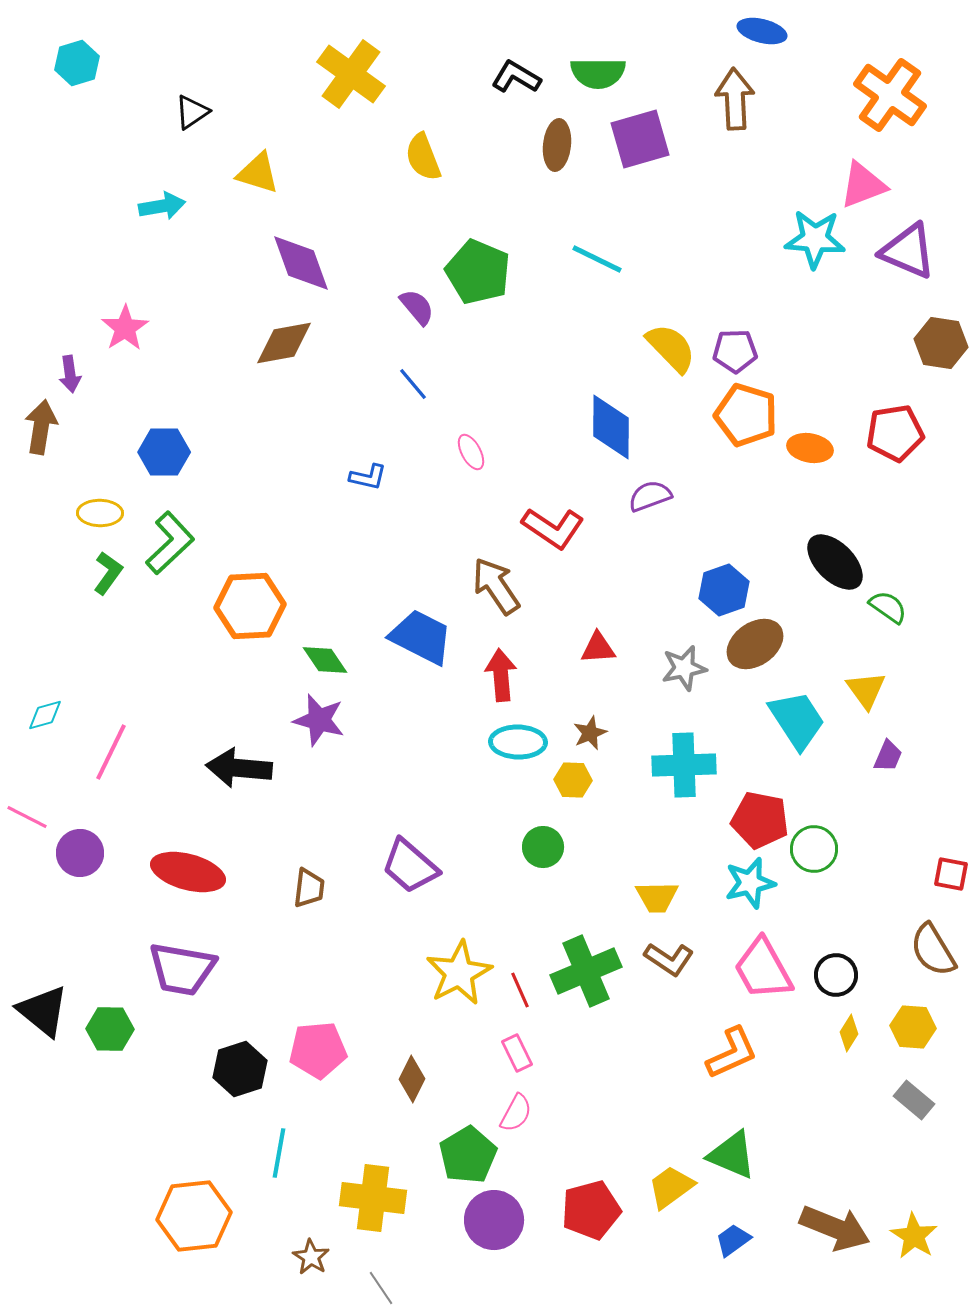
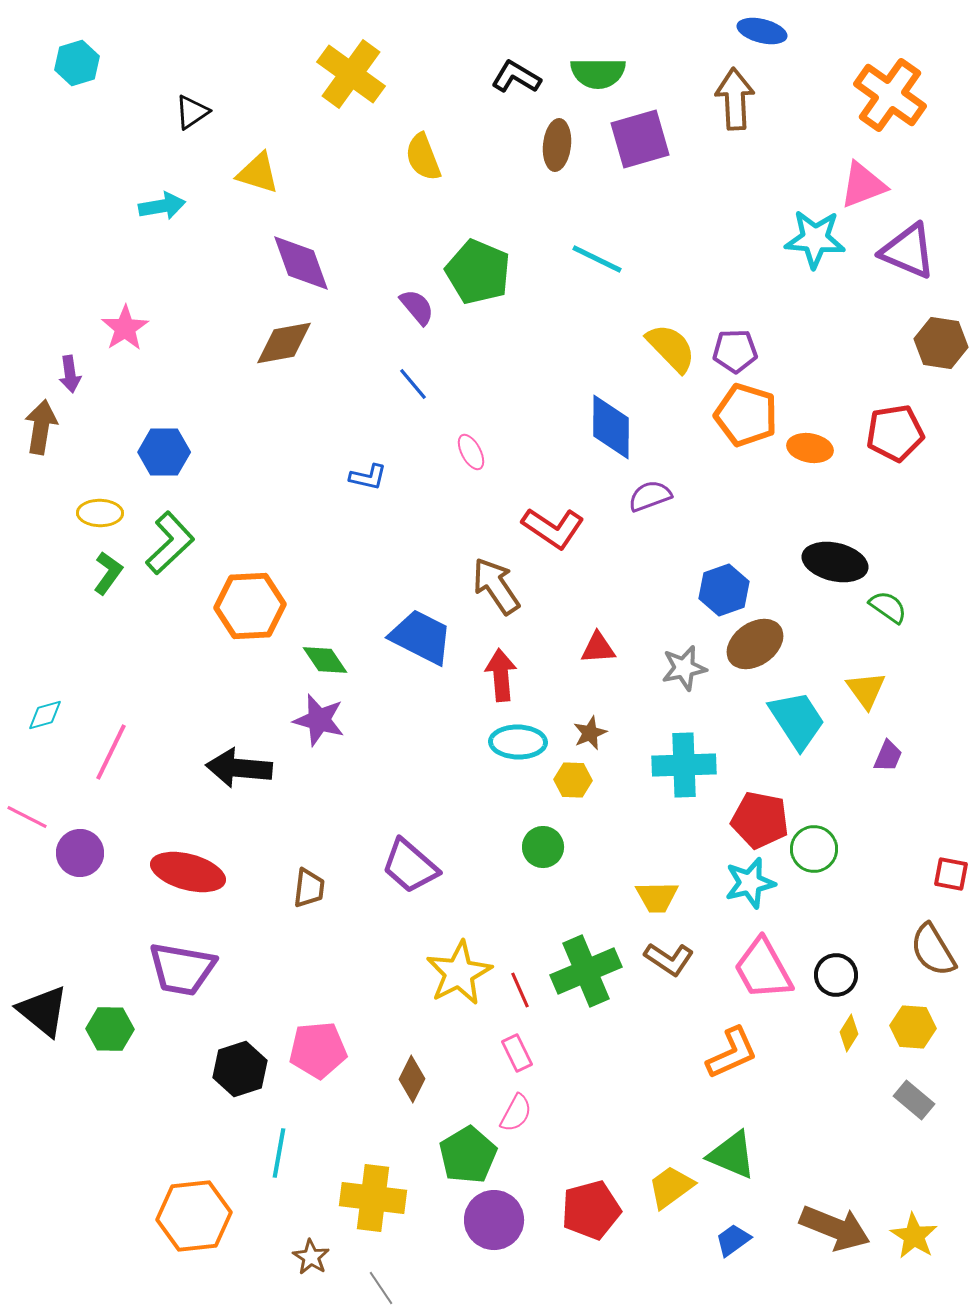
black ellipse at (835, 562): rotated 32 degrees counterclockwise
